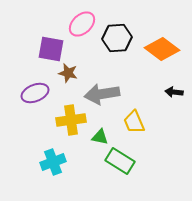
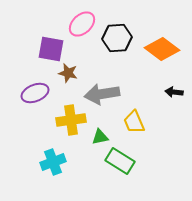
green triangle: rotated 24 degrees counterclockwise
